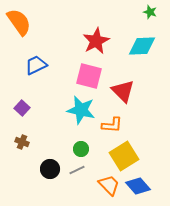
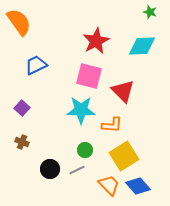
cyan star: rotated 12 degrees counterclockwise
green circle: moved 4 px right, 1 px down
